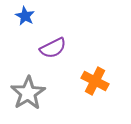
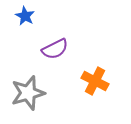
purple semicircle: moved 2 px right, 1 px down
gray star: rotated 16 degrees clockwise
